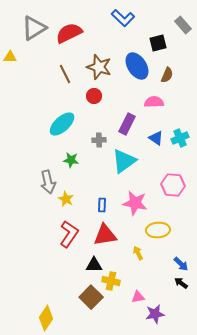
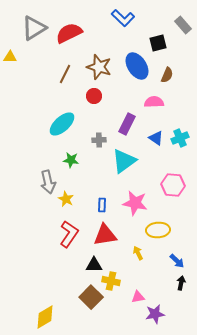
brown line: rotated 54 degrees clockwise
blue arrow: moved 4 px left, 3 px up
black arrow: rotated 64 degrees clockwise
yellow diamond: moved 1 px left, 1 px up; rotated 25 degrees clockwise
